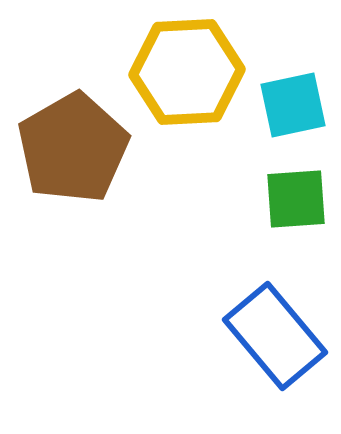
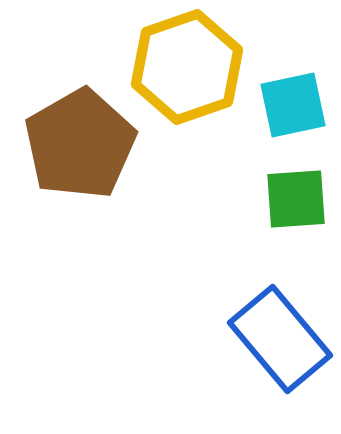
yellow hexagon: moved 5 px up; rotated 16 degrees counterclockwise
brown pentagon: moved 7 px right, 4 px up
blue rectangle: moved 5 px right, 3 px down
